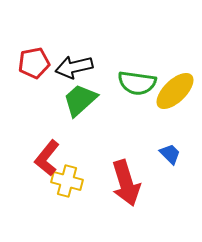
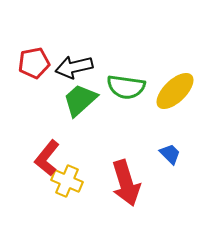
green semicircle: moved 11 px left, 4 px down
yellow cross: rotated 8 degrees clockwise
